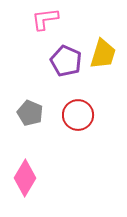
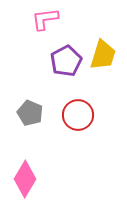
yellow trapezoid: moved 1 px down
purple pentagon: rotated 20 degrees clockwise
pink diamond: moved 1 px down
